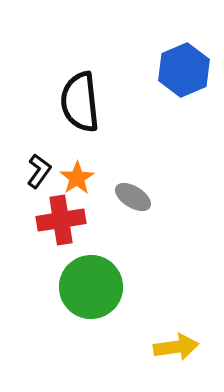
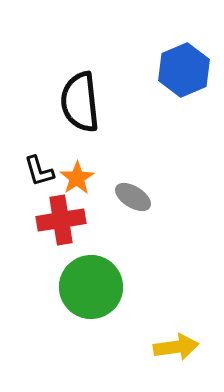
black L-shape: rotated 128 degrees clockwise
